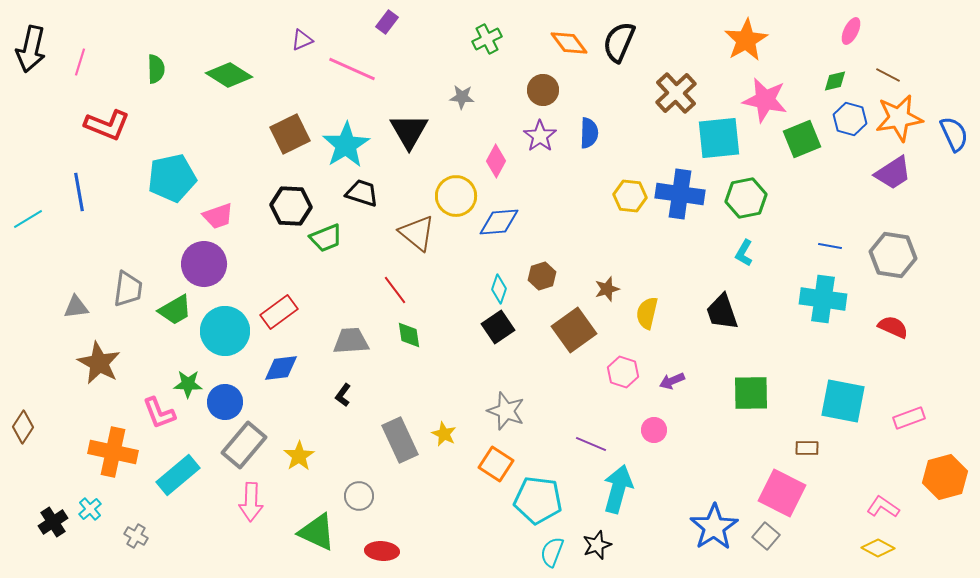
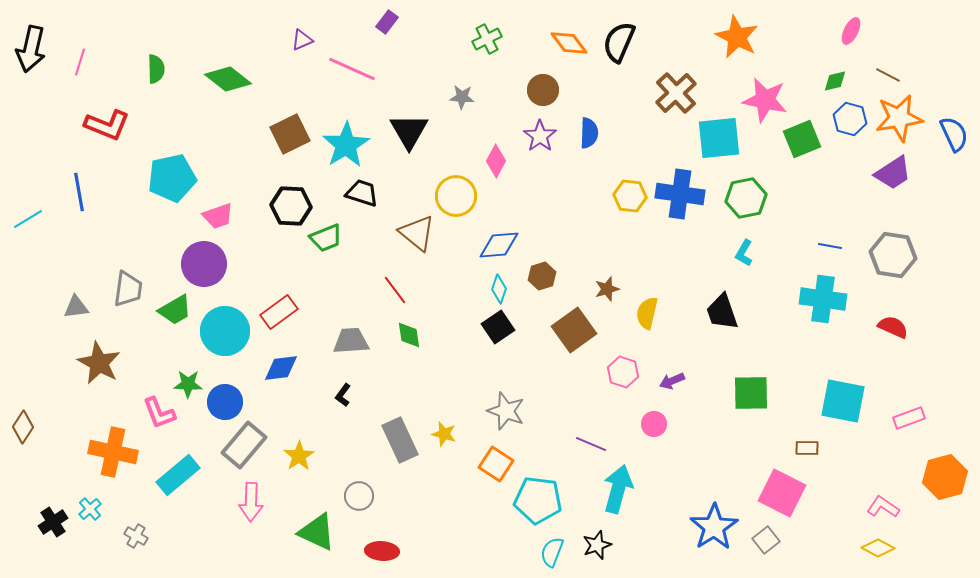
orange star at (746, 40): moved 9 px left, 3 px up; rotated 15 degrees counterclockwise
green diamond at (229, 75): moved 1 px left, 4 px down; rotated 6 degrees clockwise
blue diamond at (499, 222): moved 23 px down
pink circle at (654, 430): moved 6 px up
yellow star at (444, 434): rotated 10 degrees counterclockwise
gray square at (766, 536): moved 4 px down; rotated 12 degrees clockwise
